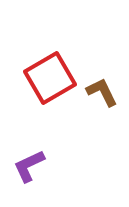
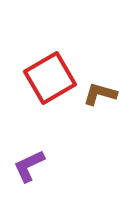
brown L-shape: moved 2 px left, 2 px down; rotated 48 degrees counterclockwise
